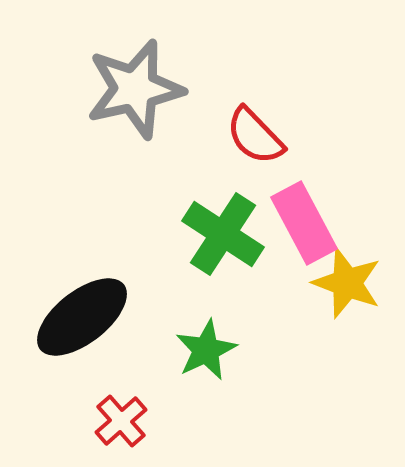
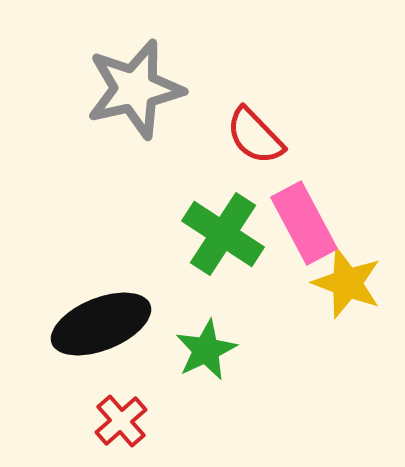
black ellipse: moved 19 px right, 7 px down; rotated 16 degrees clockwise
